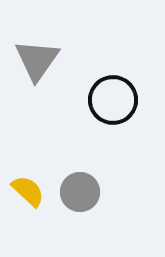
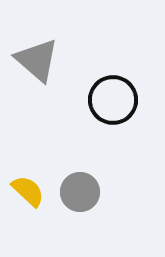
gray triangle: rotated 24 degrees counterclockwise
